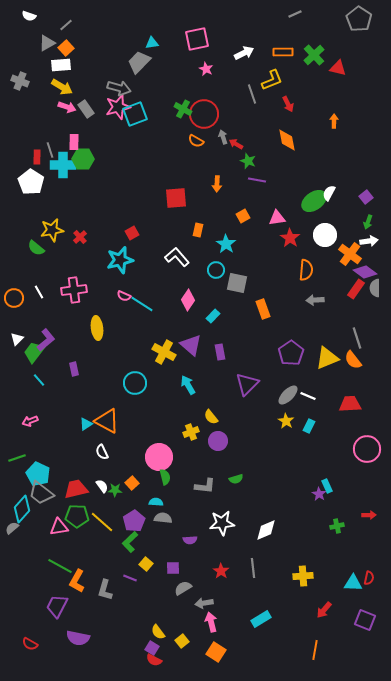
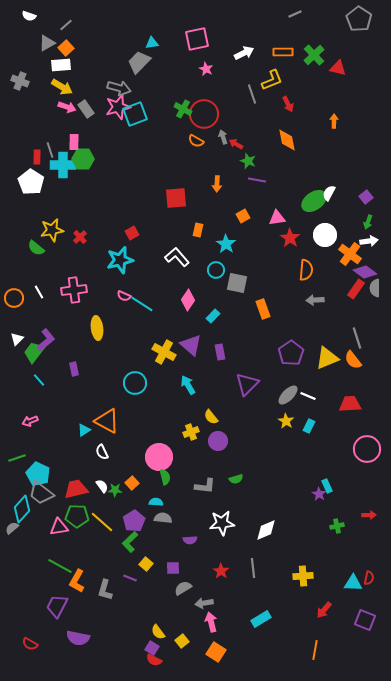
cyan triangle at (86, 424): moved 2 px left, 6 px down
